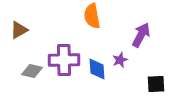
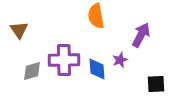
orange semicircle: moved 4 px right
brown triangle: rotated 36 degrees counterclockwise
gray diamond: rotated 30 degrees counterclockwise
